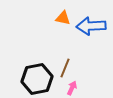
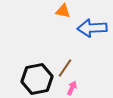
orange triangle: moved 7 px up
blue arrow: moved 1 px right, 2 px down
brown line: rotated 12 degrees clockwise
